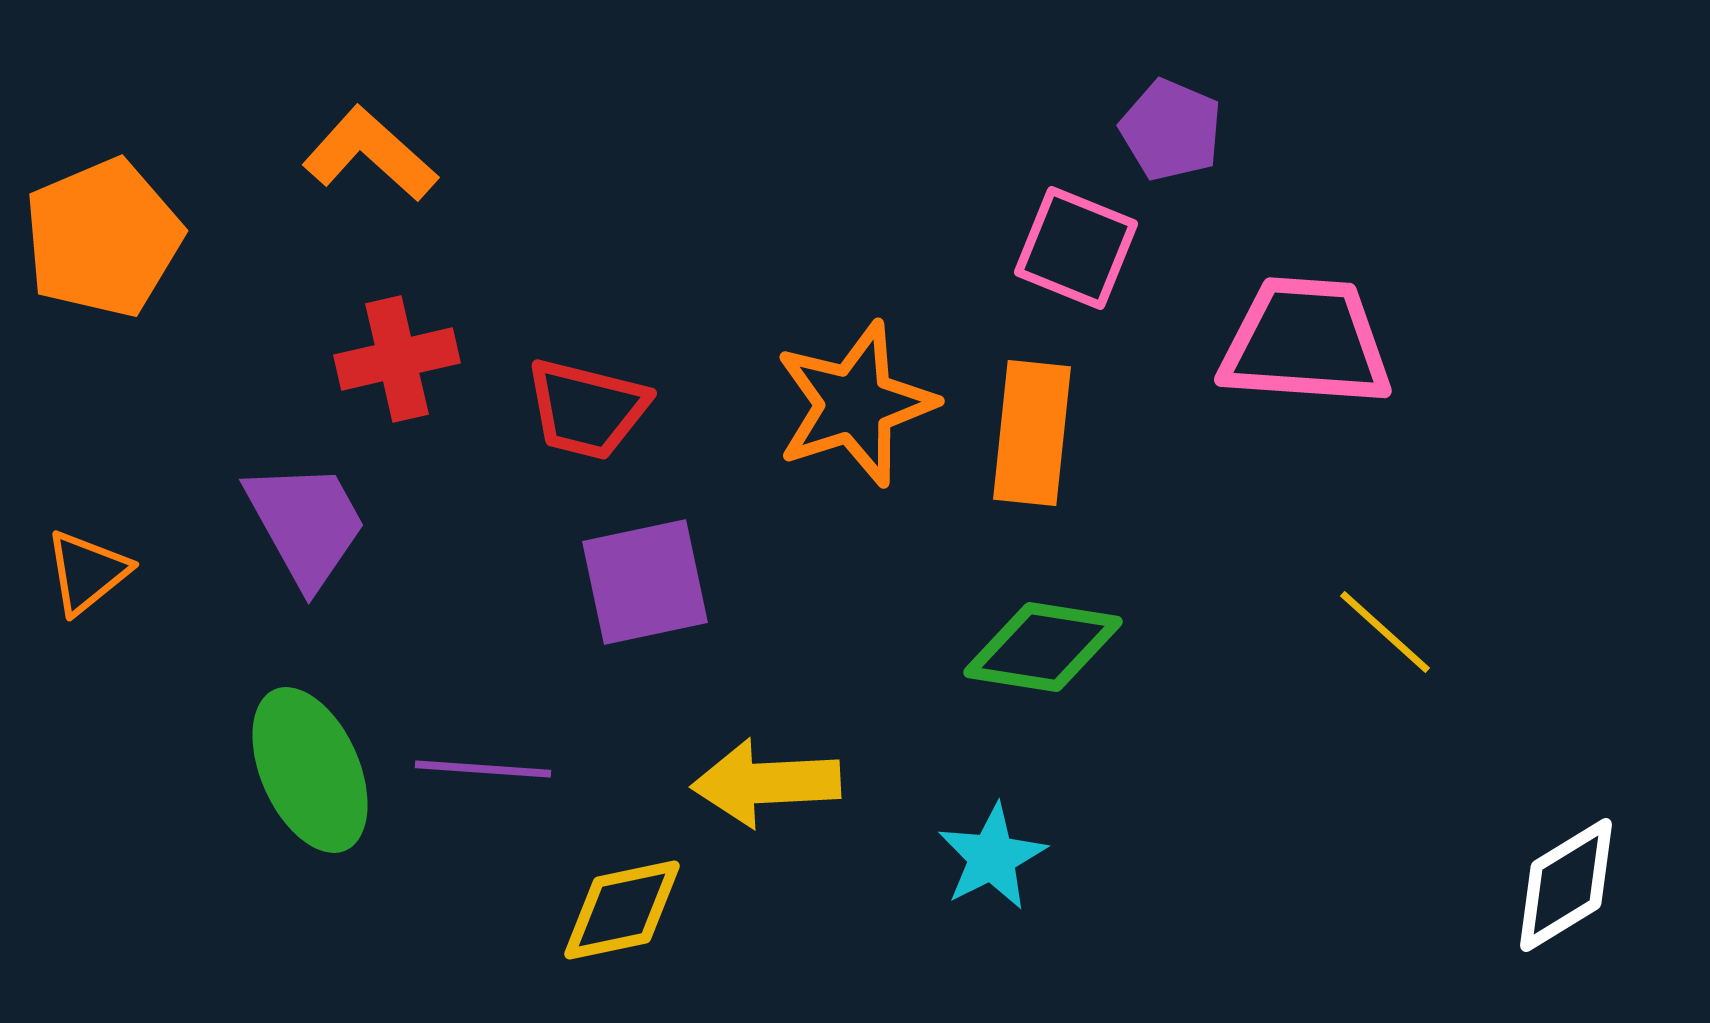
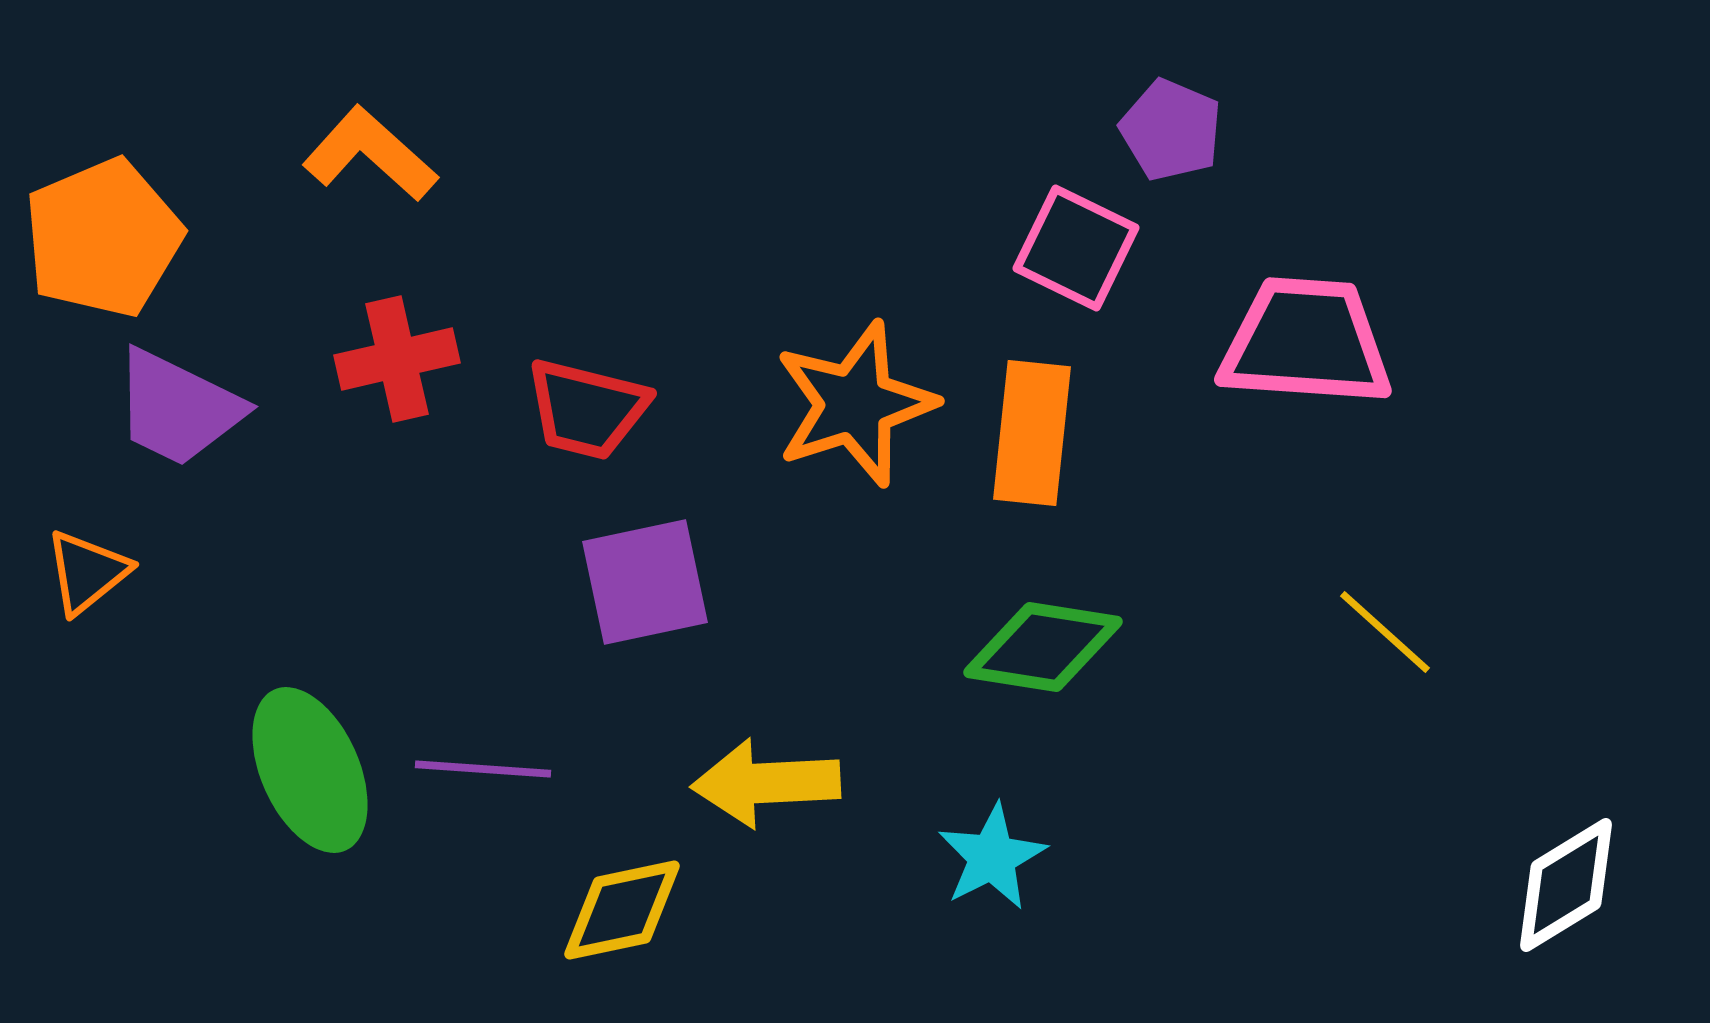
pink square: rotated 4 degrees clockwise
purple trapezoid: moved 128 px left, 116 px up; rotated 145 degrees clockwise
